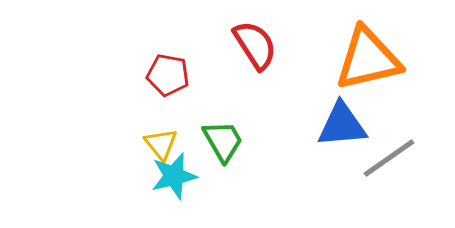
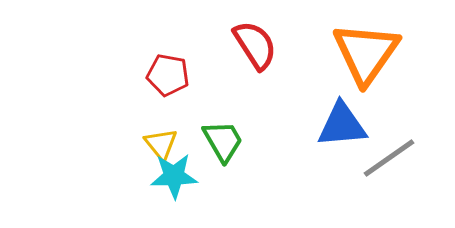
orange triangle: moved 2 px left, 6 px up; rotated 42 degrees counterclockwise
cyan star: rotated 12 degrees clockwise
